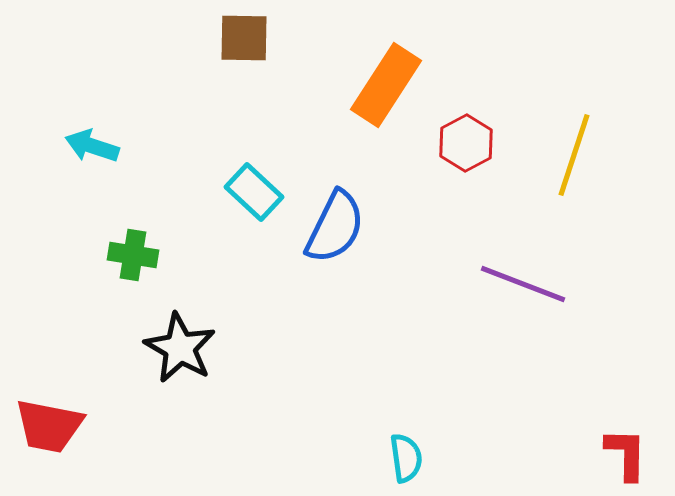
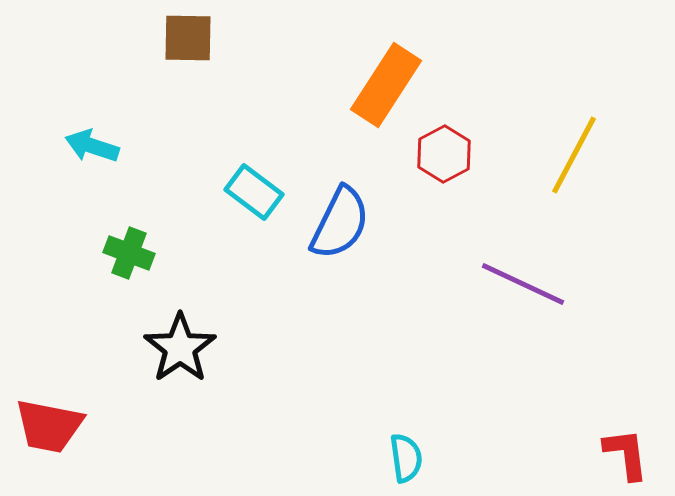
brown square: moved 56 px left
red hexagon: moved 22 px left, 11 px down
yellow line: rotated 10 degrees clockwise
cyan rectangle: rotated 6 degrees counterclockwise
blue semicircle: moved 5 px right, 4 px up
green cross: moved 4 px left, 2 px up; rotated 12 degrees clockwise
purple line: rotated 4 degrees clockwise
black star: rotated 8 degrees clockwise
red L-shape: rotated 8 degrees counterclockwise
